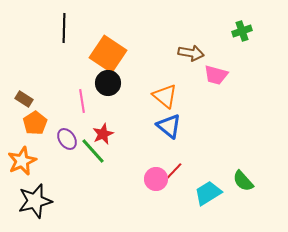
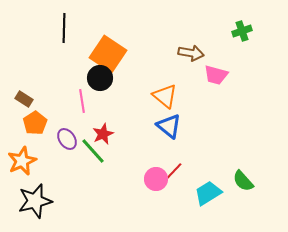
black circle: moved 8 px left, 5 px up
